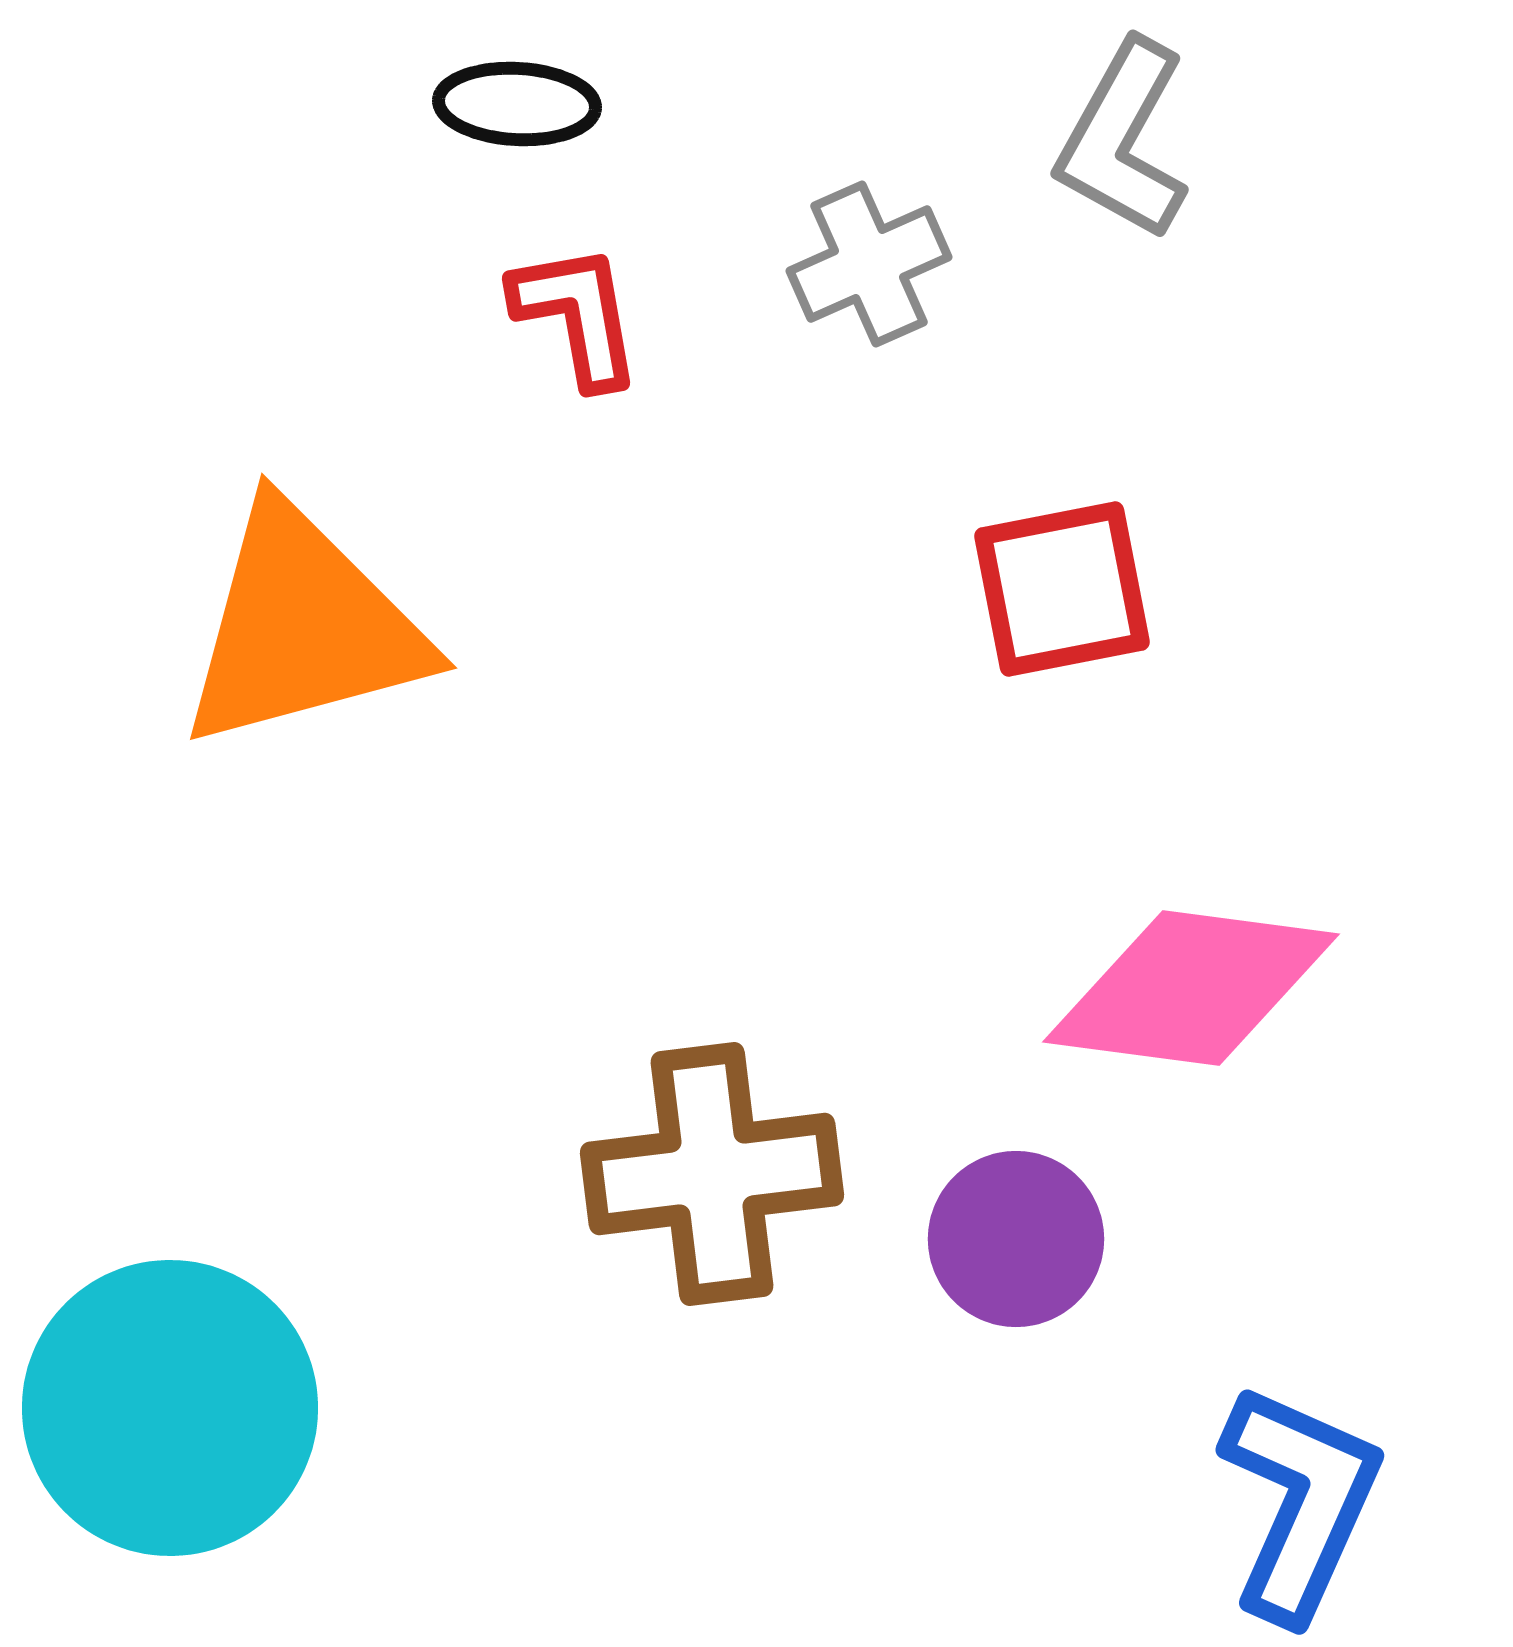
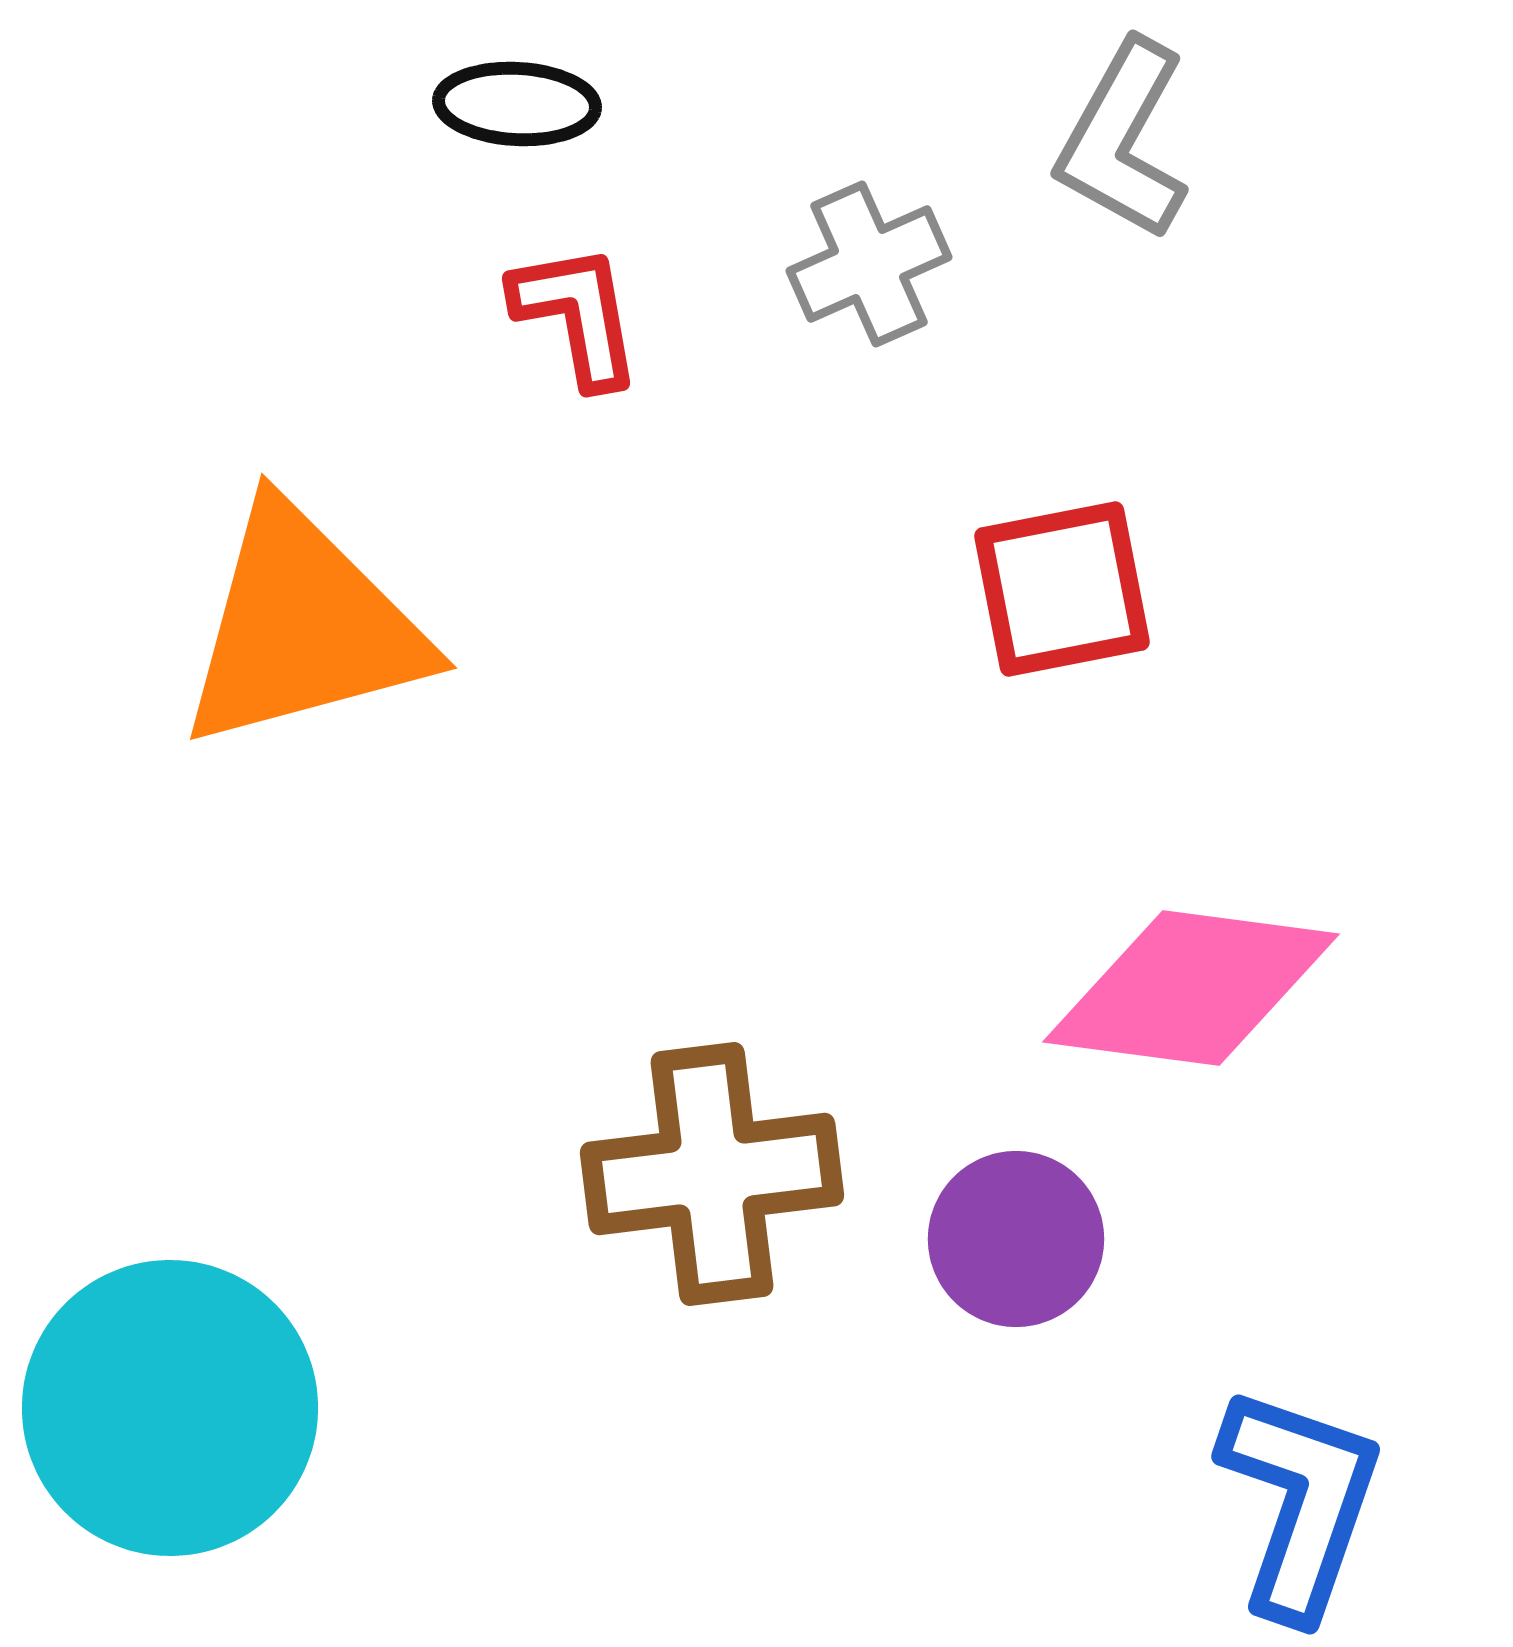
blue L-shape: rotated 5 degrees counterclockwise
